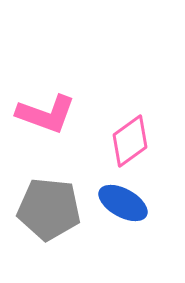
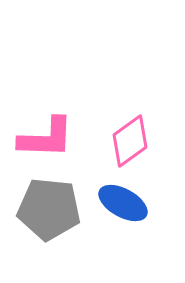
pink L-shape: moved 24 px down; rotated 18 degrees counterclockwise
